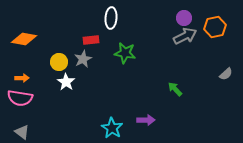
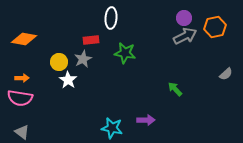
white star: moved 2 px right, 2 px up
cyan star: rotated 20 degrees counterclockwise
